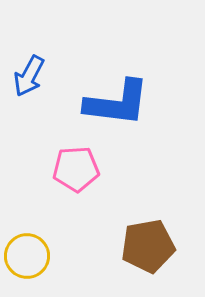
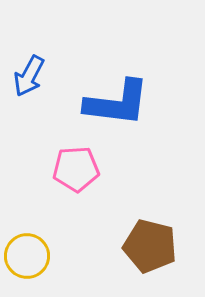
brown pentagon: moved 2 px right; rotated 24 degrees clockwise
